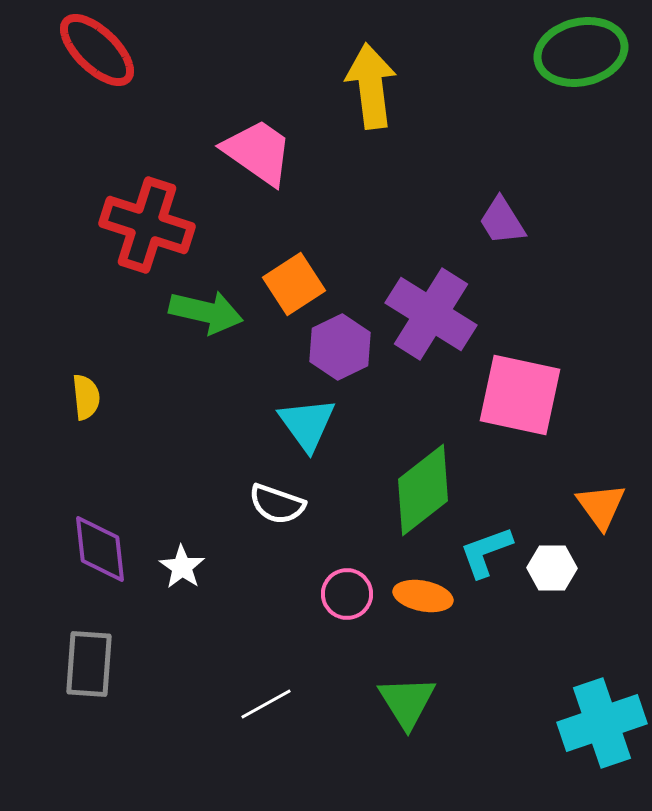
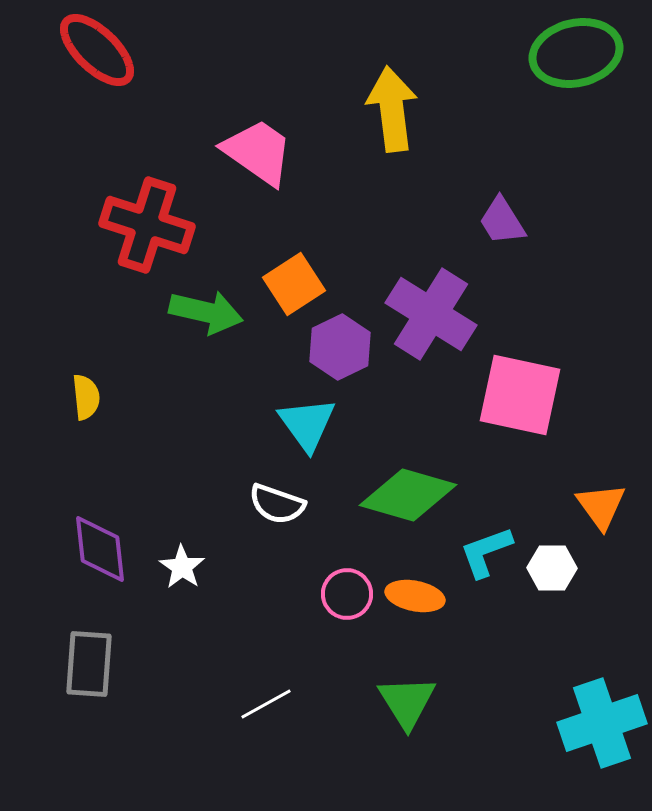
green ellipse: moved 5 px left, 1 px down
yellow arrow: moved 21 px right, 23 px down
green diamond: moved 15 px left, 5 px down; rotated 54 degrees clockwise
orange ellipse: moved 8 px left
